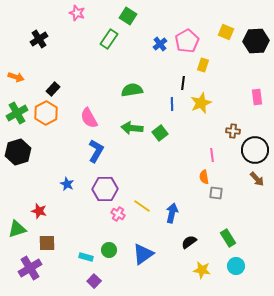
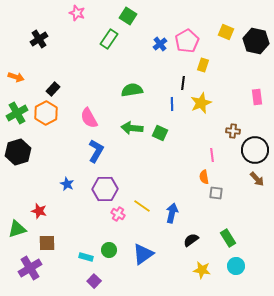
black hexagon at (256, 41): rotated 15 degrees clockwise
green square at (160, 133): rotated 28 degrees counterclockwise
black semicircle at (189, 242): moved 2 px right, 2 px up
